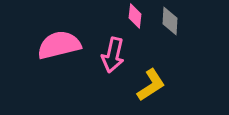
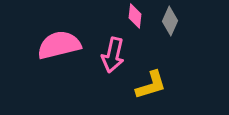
gray diamond: rotated 20 degrees clockwise
yellow L-shape: rotated 16 degrees clockwise
